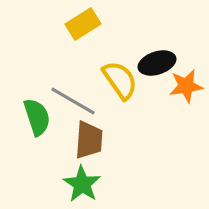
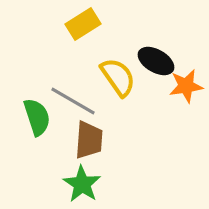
black ellipse: moved 1 px left, 2 px up; rotated 48 degrees clockwise
yellow semicircle: moved 2 px left, 3 px up
